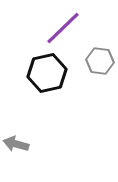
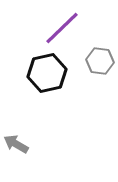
purple line: moved 1 px left
gray arrow: rotated 15 degrees clockwise
